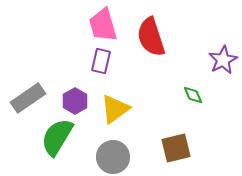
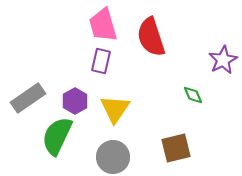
yellow triangle: rotated 20 degrees counterclockwise
green semicircle: moved 1 px up; rotated 6 degrees counterclockwise
